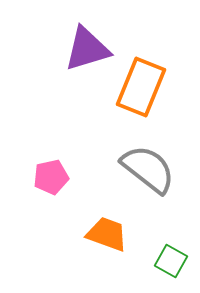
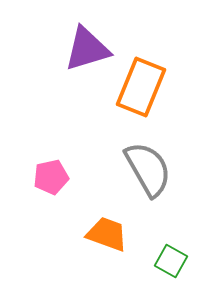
gray semicircle: rotated 22 degrees clockwise
